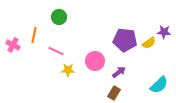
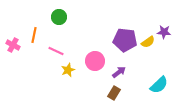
yellow semicircle: moved 1 px left, 1 px up
yellow star: rotated 24 degrees counterclockwise
